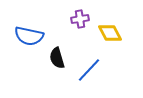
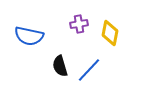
purple cross: moved 1 px left, 5 px down
yellow diamond: rotated 40 degrees clockwise
black semicircle: moved 3 px right, 8 px down
